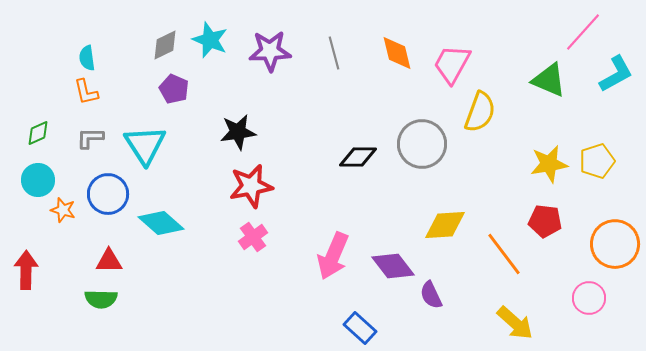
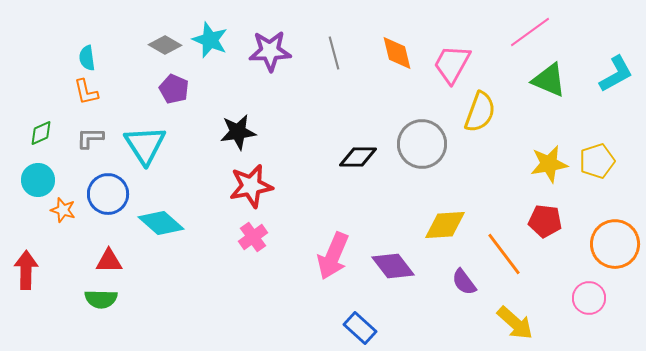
pink line: moved 53 px left; rotated 12 degrees clockwise
gray diamond: rotated 56 degrees clockwise
green diamond: moved 3 px right
purple semicircle: moved 33 px right, 13 px up; rotated 12 degrees counterclockwise
